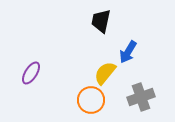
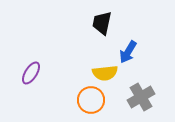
black trapezoid: moved 1 px right, 2 px down
yellow semicircle: rotated 135 degrees counterclockwise
gray cross: rotated 12 degrees counterclockwise
